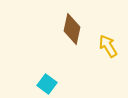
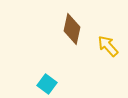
yellow arrow: rotated 10 degrees counterclockwise
